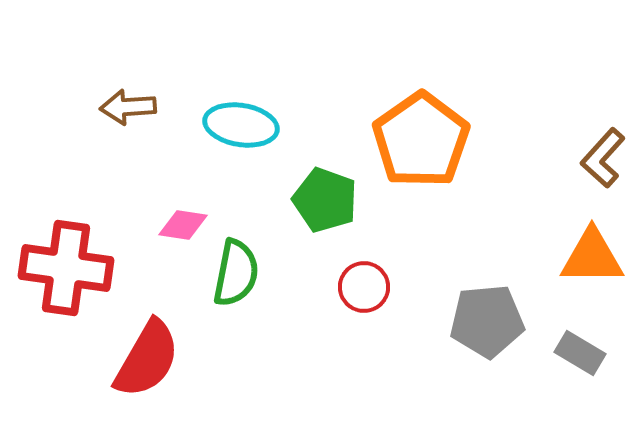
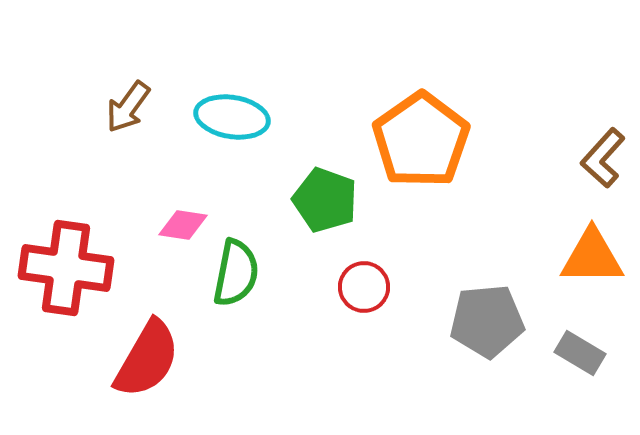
brown arrow: rotated 50 degrees counterclockwise
cyan ellipse: moved 9 px left, 8 px up
